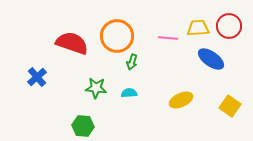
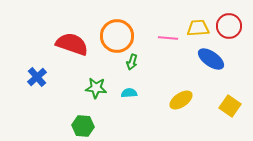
red semicircle: moved 1 px down
yellow ellipse: rotated 10 degrees counterclockwise
